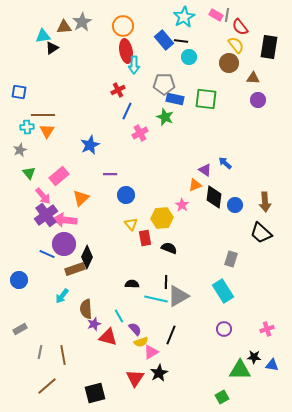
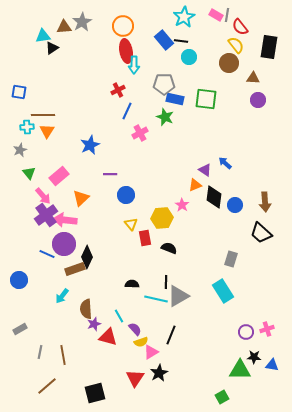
purple circle at (224, 329): moved 22 px right, 3 px down
